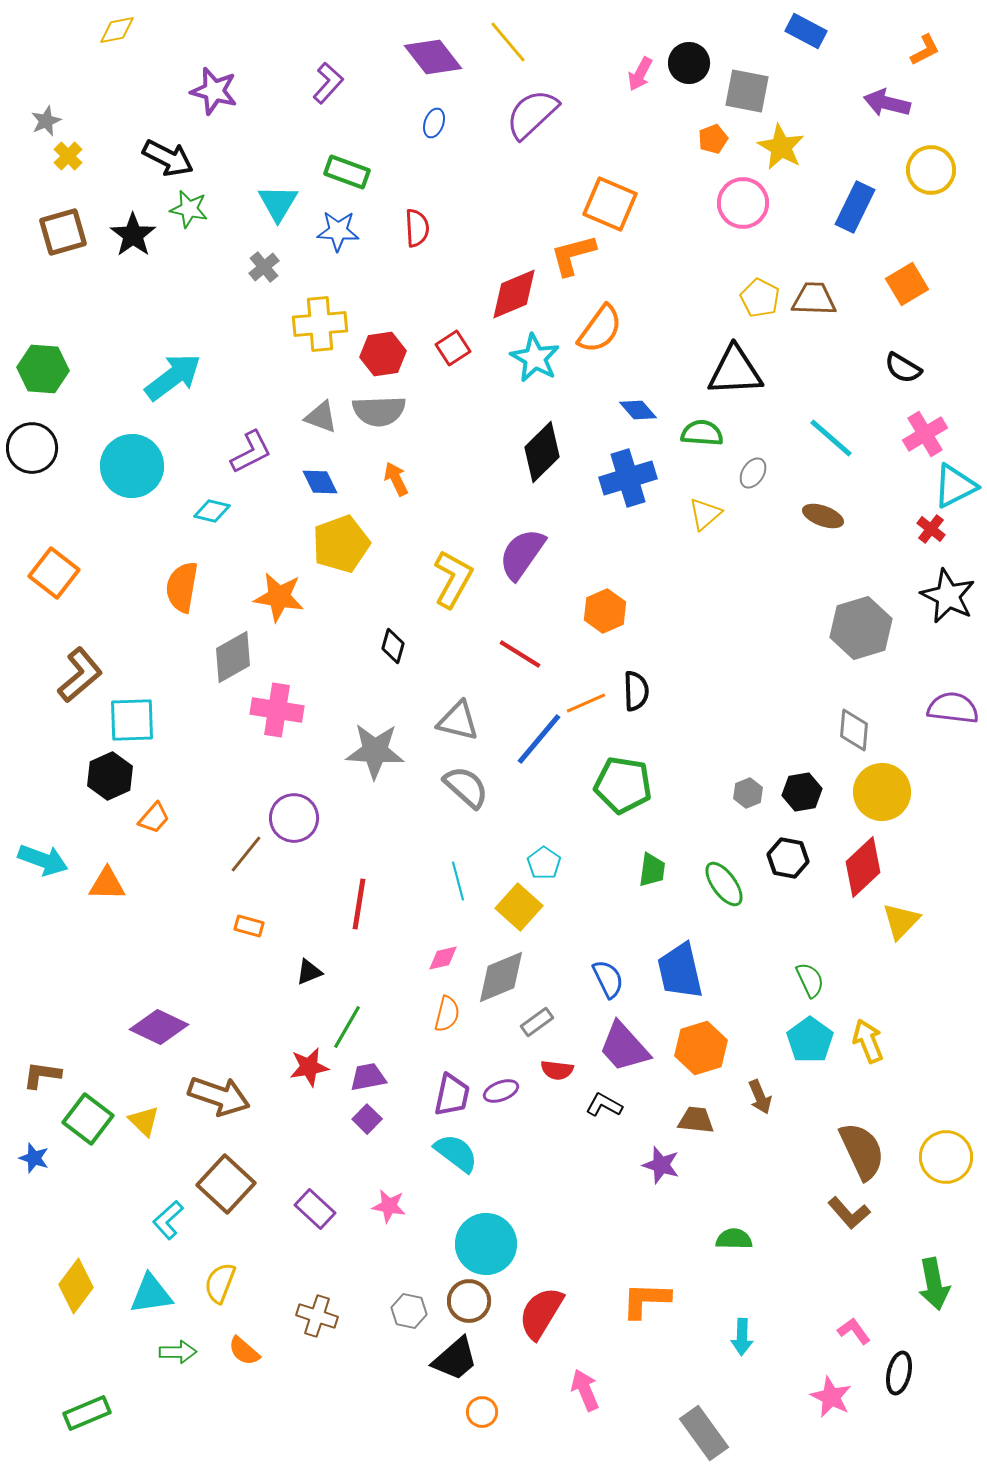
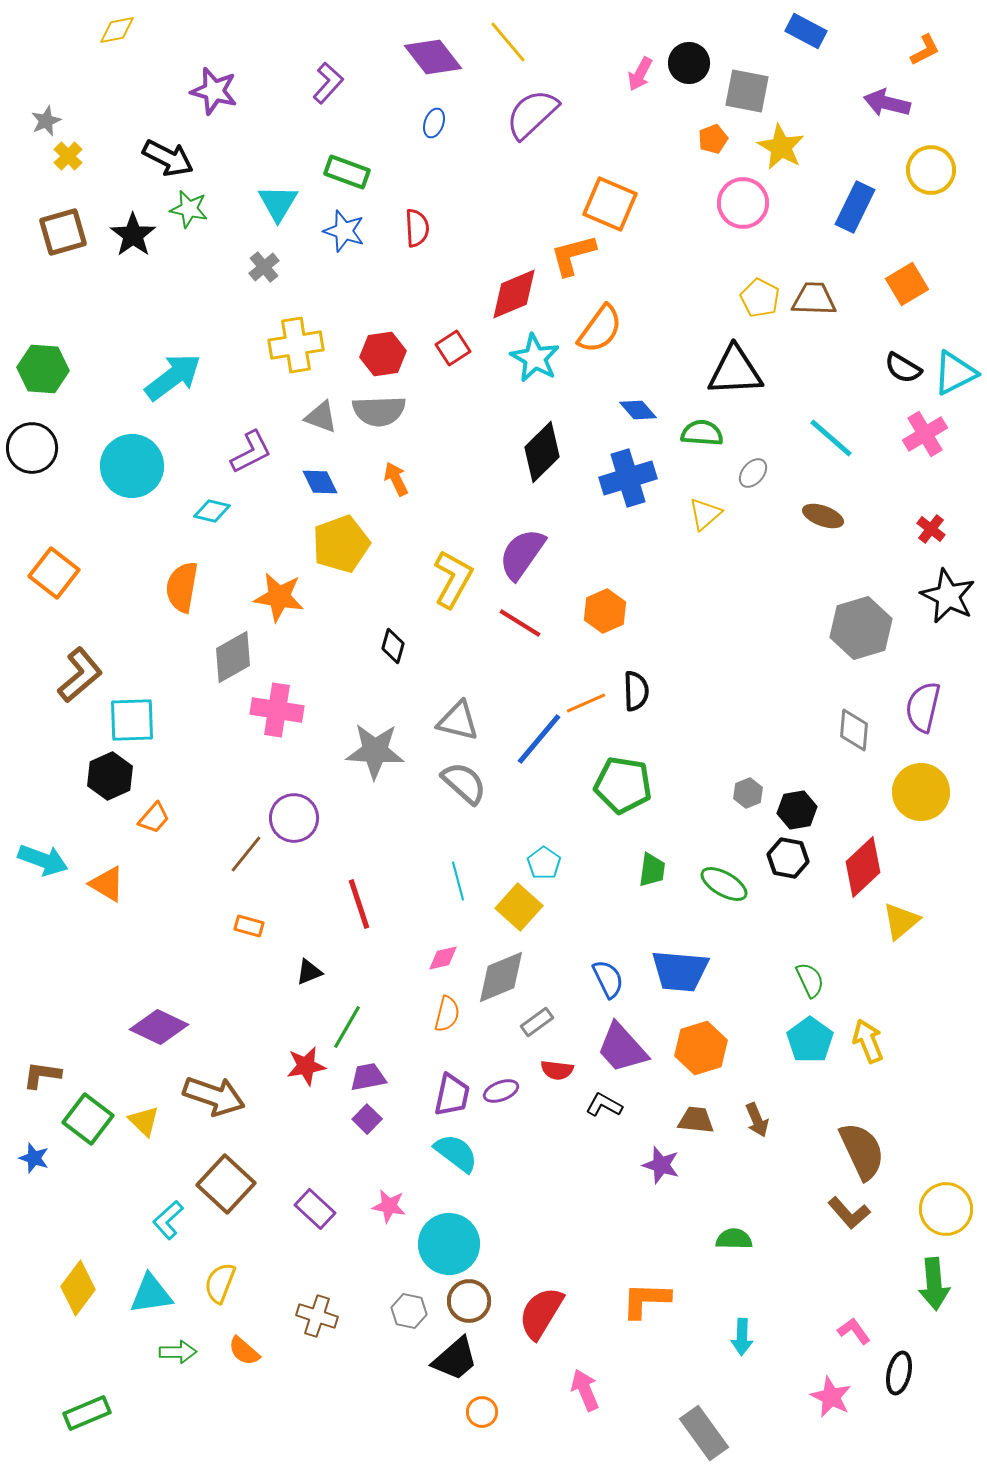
blue star at (338, 231): moved 6 px right; rotated 15 degrees clockwise
yellow cross at (320, 324): moved 24 px left, 21 px down; rotated 4 degrees counterclockwise
gray ellipse at (753, 473): rotated 8 degrees clockwise
cyan triangle at (955, 486): moved 113 px up
red line at (520, 654): moved 31 px up
purple semicircle at (953, 708): moved 30 px left, 1 px up; rotated 84 degrees counterclockwise
gray semicircle at (466, 787): moved 2 px left, 4 px up
black hexagon at (802, 792): moved 5 px left, 18 px down
yellow circle at (882, 792): moved 39 px right
orange triangle at (107, 884): rotated 30 degrees clockwise
green ellipse at (724, 884): rotated 24 degrees counterclockwise
red line at (359, 904): rotated 27 degrees counterclockwise
yellow triangle at (901, 921): rotated 6 degrees clockwise
blue trapezoid at (680, 971): rotated 72 degrees counterclockwise
purple trapezoid at (624, 1047): moved 2 px left, 1 px down
red star at (309, 1067): moved 3 px left, 1 px up
brown arrow at (219, 1096): moved 5 px left
brown arrow at (760, 1097): moved 3 px left, 23 px down
yellow circle at (946, 1157): moved 52 px down
cyan circle at (486, 1244): moved 37 px left
green arrow at (934, 1284): rotated 6 degrees clockwise
yellow diamond at (76, 1286): moved 2 px right, 2 px down
